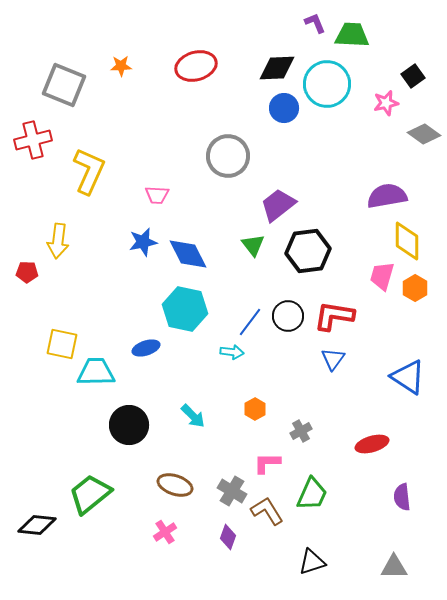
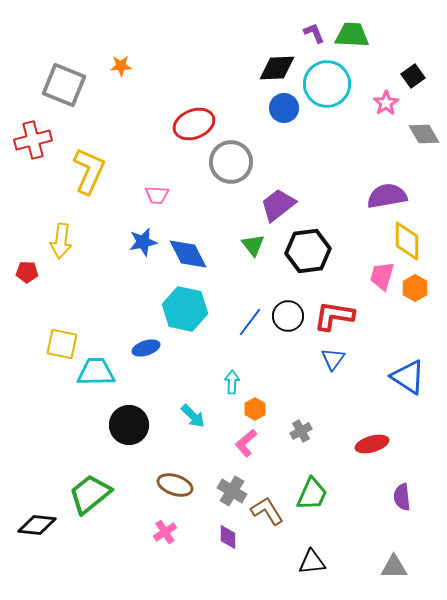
purple L-shape at (315, 23): moved 1 px left, 10 px down
red ellipse at (196, 66): moved 2 px left, 58 px down; rotated 6 degrees counterclockwise
pink star at (386, 103): rotated 20 degrees counterclockwise
gray diamond at (424, 134): rotated 24 degrees clockwise
gray circle at (228, 156): moved 3 px right, 6 px down
yellow arrow at (58, 241): moved 3 px right
cyan arrow at (232, 352): moved 30 px down; rotated 95 degrees counterclockwise
pink L-shape at (267, 463): moved 21 px left, 20 px up; rotated 40 degrees counterclockwise
purple diamond at (228, 537): rotated 20 degrees counterclockwise
black triangle at (312, 562): rotated 12 degrees clockwise
